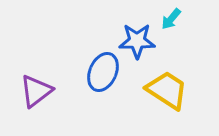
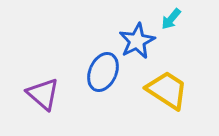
blue star: rotated 27 degrees counterclockwise
purple triangle: moved 7 px right, 3 px down; rotated 42 degrees counterclockwise
